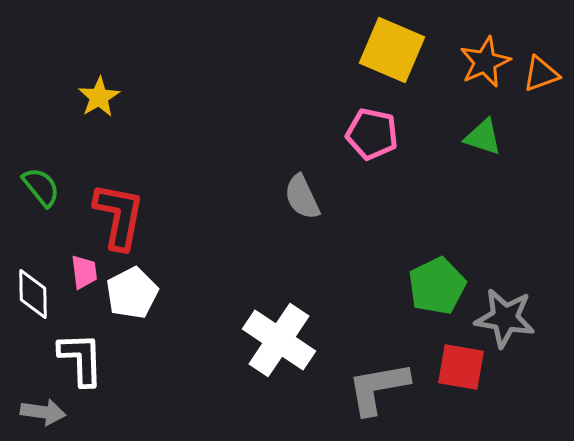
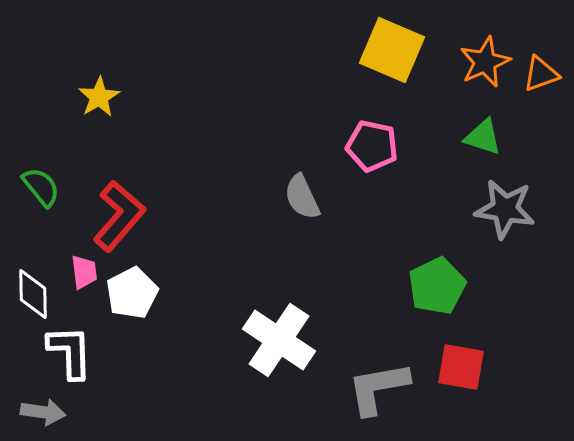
pink pentagon: moved 12 px down
red L-shape: rotated 30 degrees clockwise
gray star: moved 109 px up
white L-shape: moved 11 px left, 7 px up
